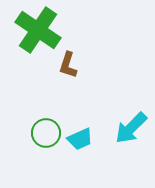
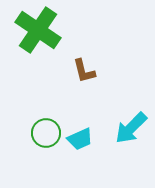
brown L-shape: moved 16 px right, 6 px down; rotated 32 degrees counterclockwise
